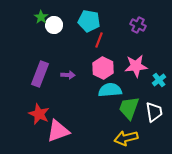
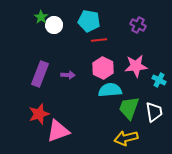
red line: rotated 63 degrees clockwise
cyan cross: rotated 24 degrees counterclockwise
red star: rotated 30 degrees clockwise
